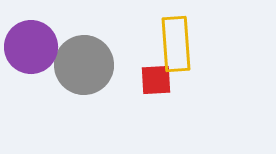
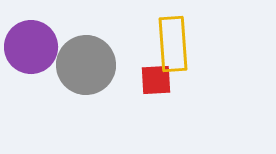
yellow rectangle: moved 3 px left
gray circle: moved 2 px right
